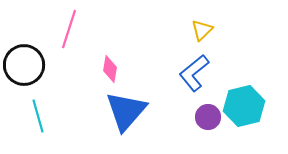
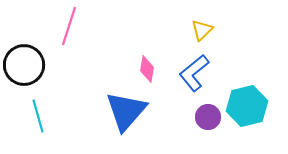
pink line: moved 3 px up
pink diamond: moved 37 px right
cyan hexagon: moved 3 px right
